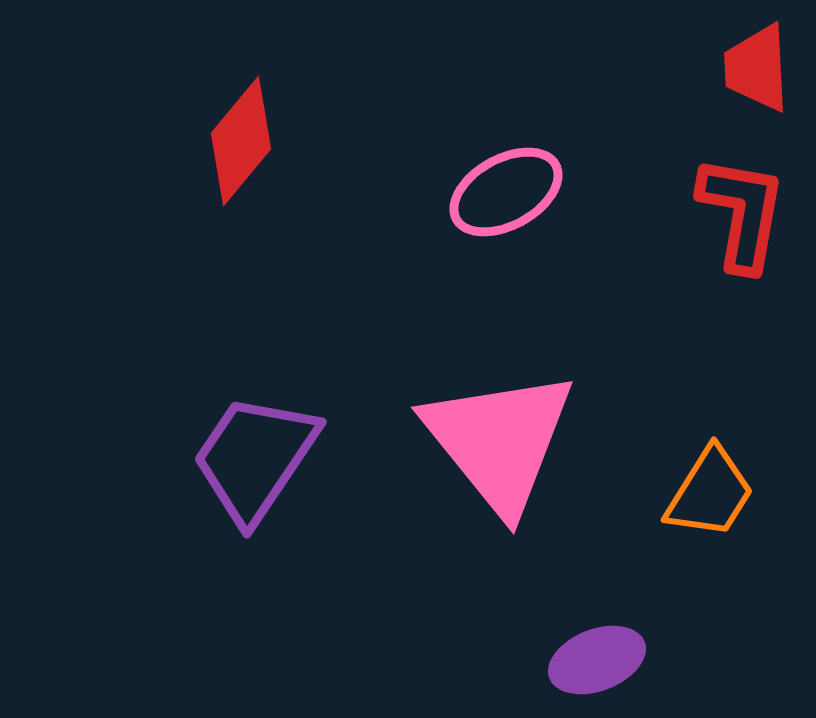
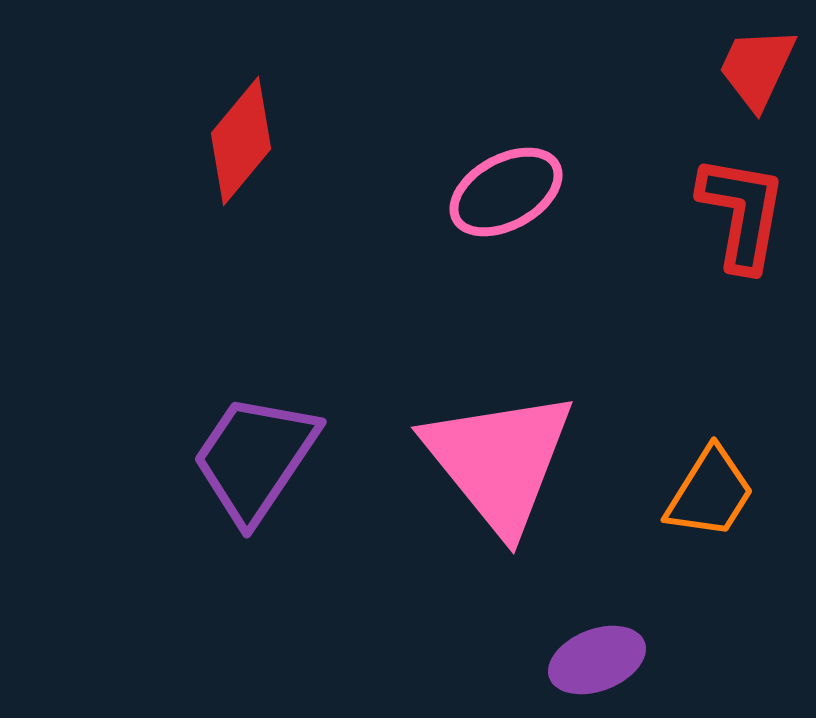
red trapezoid: rotated 28 degrees clockwise
pink triangle: moved 20 px down
